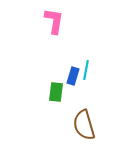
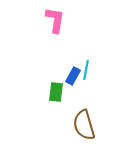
pink L-shape: moved 1 px right, 1 px up
blue rectangle: rotated 12 degrees clockwise
